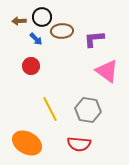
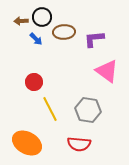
brown arrow: moved 2 px right
brown ellipse: moved 2 px right, 1 px down
red circle: moved 3 px right, 16 px down
